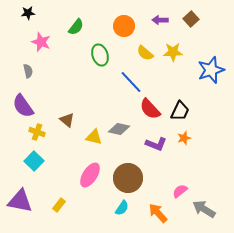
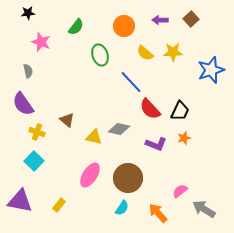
purple semicircle: moved 2 px up
